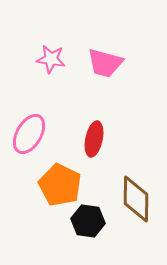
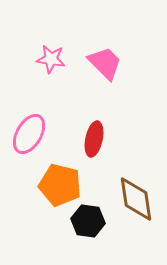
pink trapezoid: rotated 150 degrees counterclockwise
orange pentagon: rotated 12 degrees counterclockwise
brown diamond: rotated 9 degrees counterclockwise
